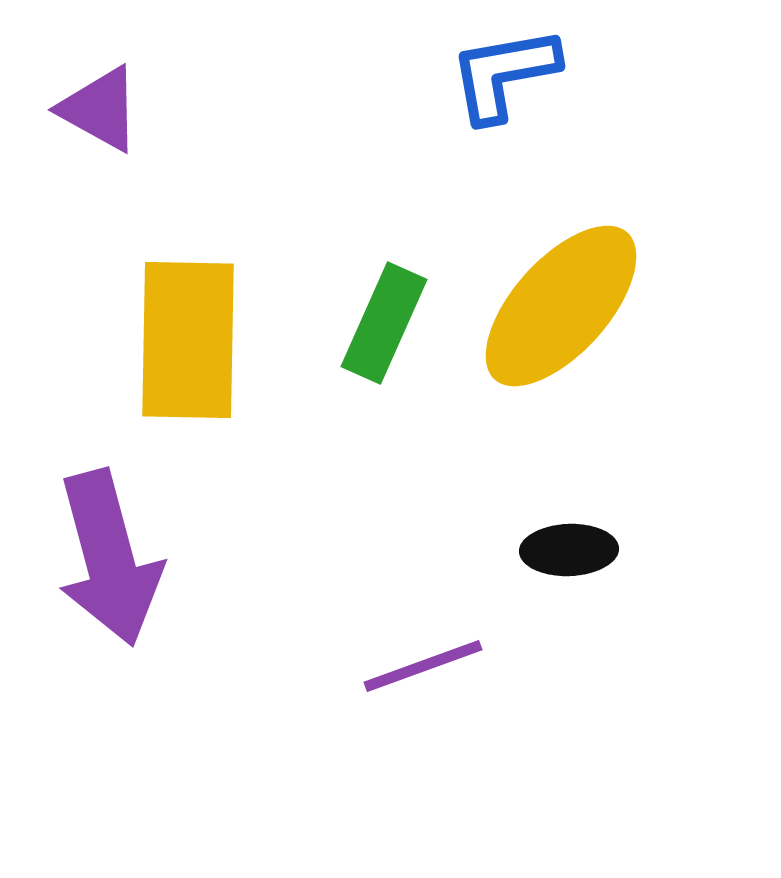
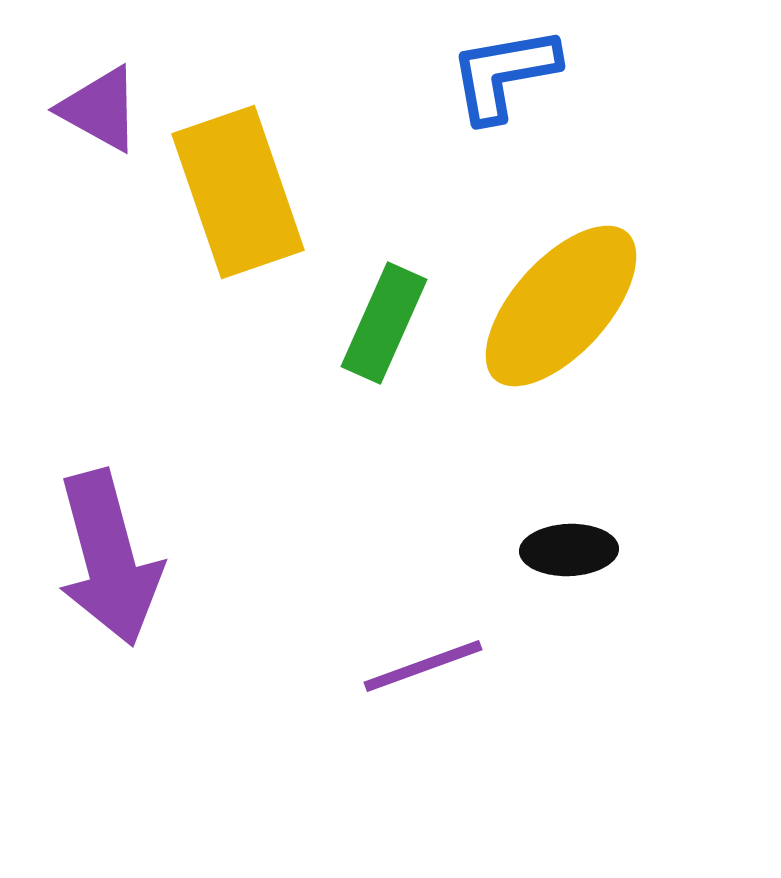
yellow rectangle: moved 50 px right, 148 px up; rotated 20 degrees counterclockwise
